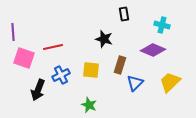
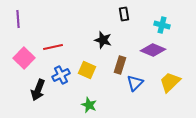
purple line: moved 5 px right, 13 px up
black star: moved 1 px left, 1 px down
pink square: rotated 25 degrees clockwise
yellow square: moved 4 px left; rotated 18 degrees clockwise
